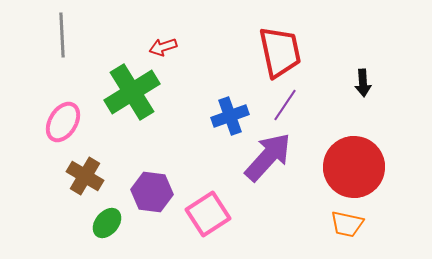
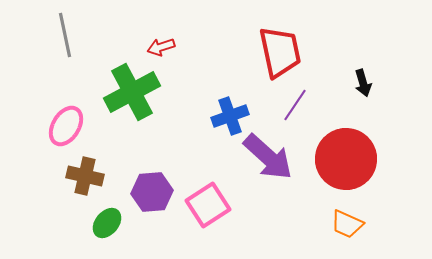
gray line: moved 3 px right; rotated 9 degrees counterclockwise
red arrow: moved 2 px left
black arrow: rotated 12 degrees counterclockwise
green cross: rotated 4 degrees clockwise
purple line: moved 10 px right
pink ellipse: moved 3 px right, 4 px down
purple arrow: rotated 90 degrees clockwise
red circle: moved 8 px left, 8 px up
brown cross: rotated 18 degrees counterclockwise
purple hexagon: rotated 12 degrees counterclockwise
pink square: moved 9 px up
orange trapezoid: rotated 12 degrees clockwise
